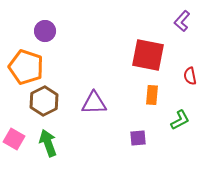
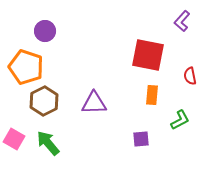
purple square: moved 3 px right, 1 px down
green arrow: rotated 20 degrees counterclockwise
